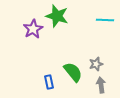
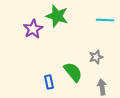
gray star: moved 7 px up
gray arrow: moved 1 px right, 2 px down
